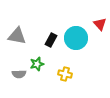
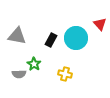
green star: moved 3 px left; rotated 24 degrees counterclockwise
